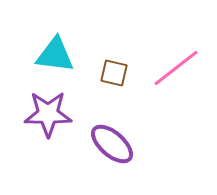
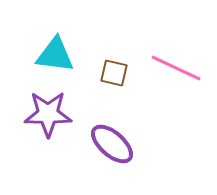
pink line: rotated 63 degrees clockwise
